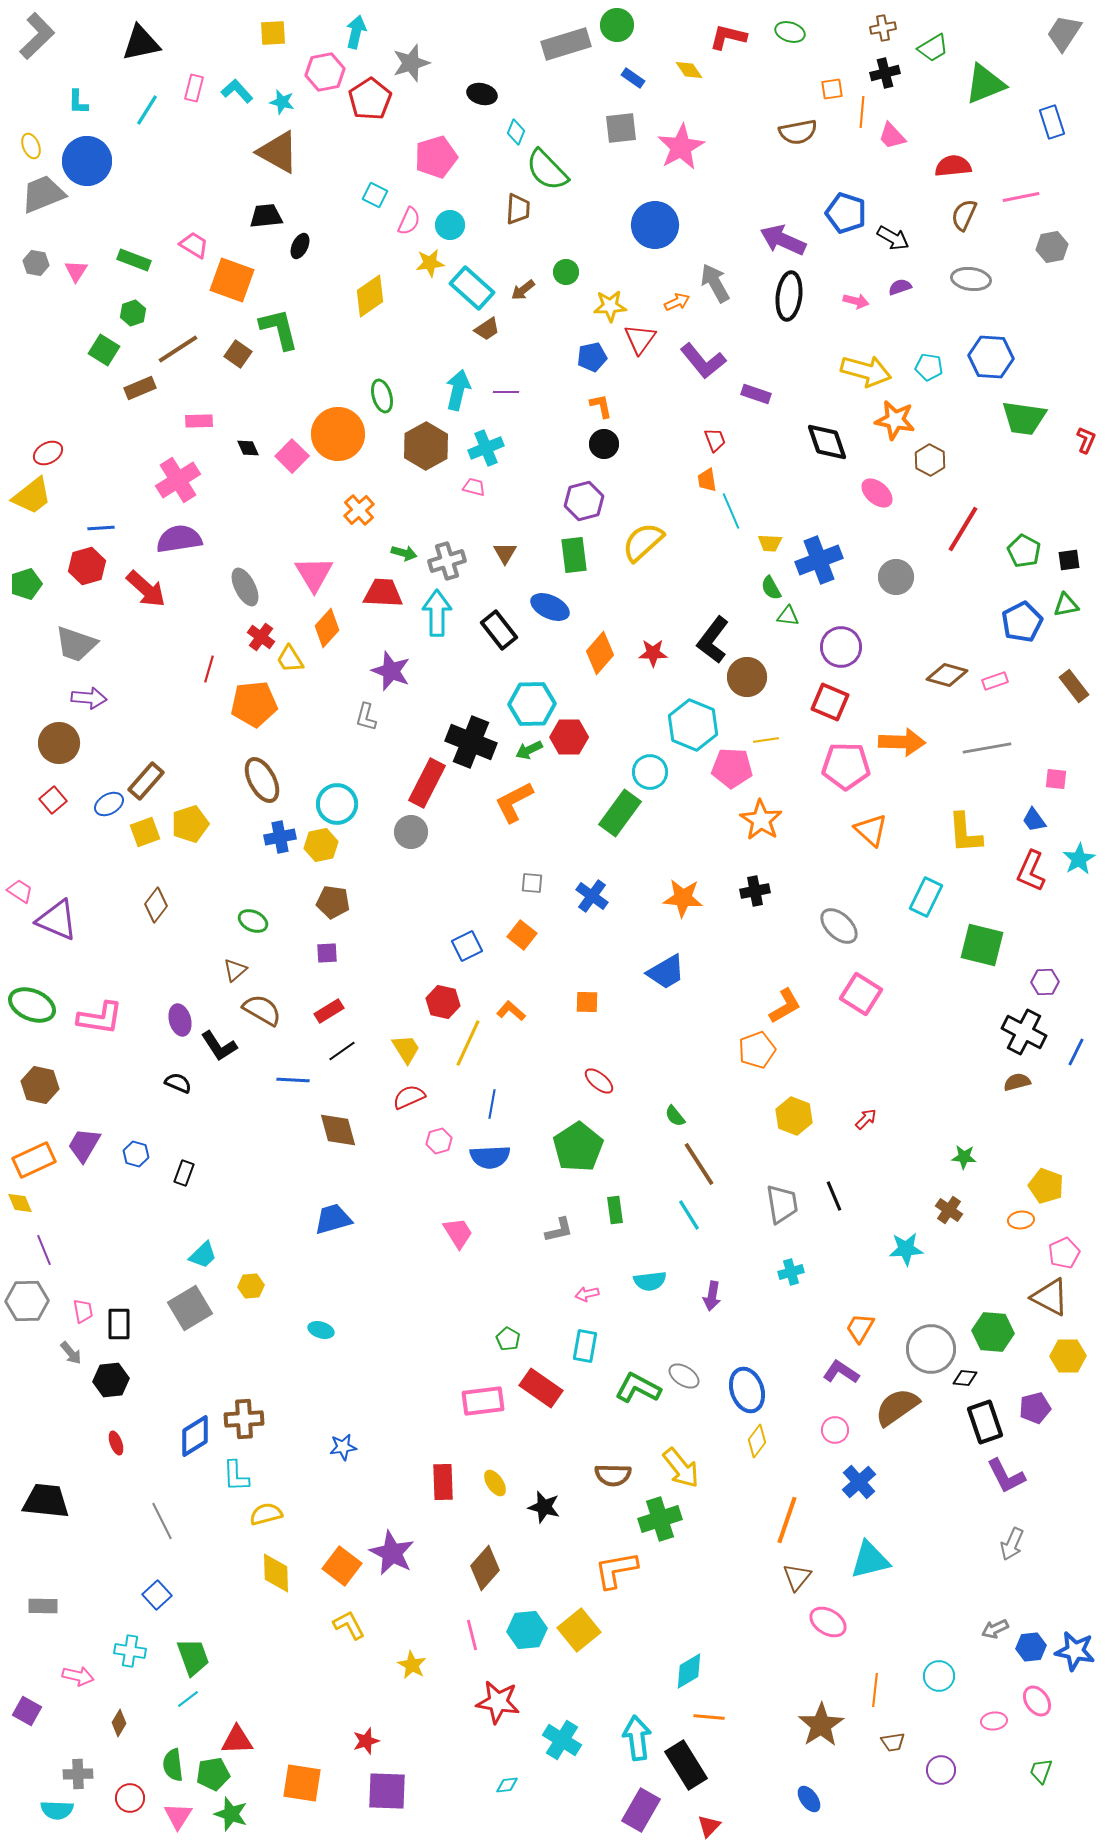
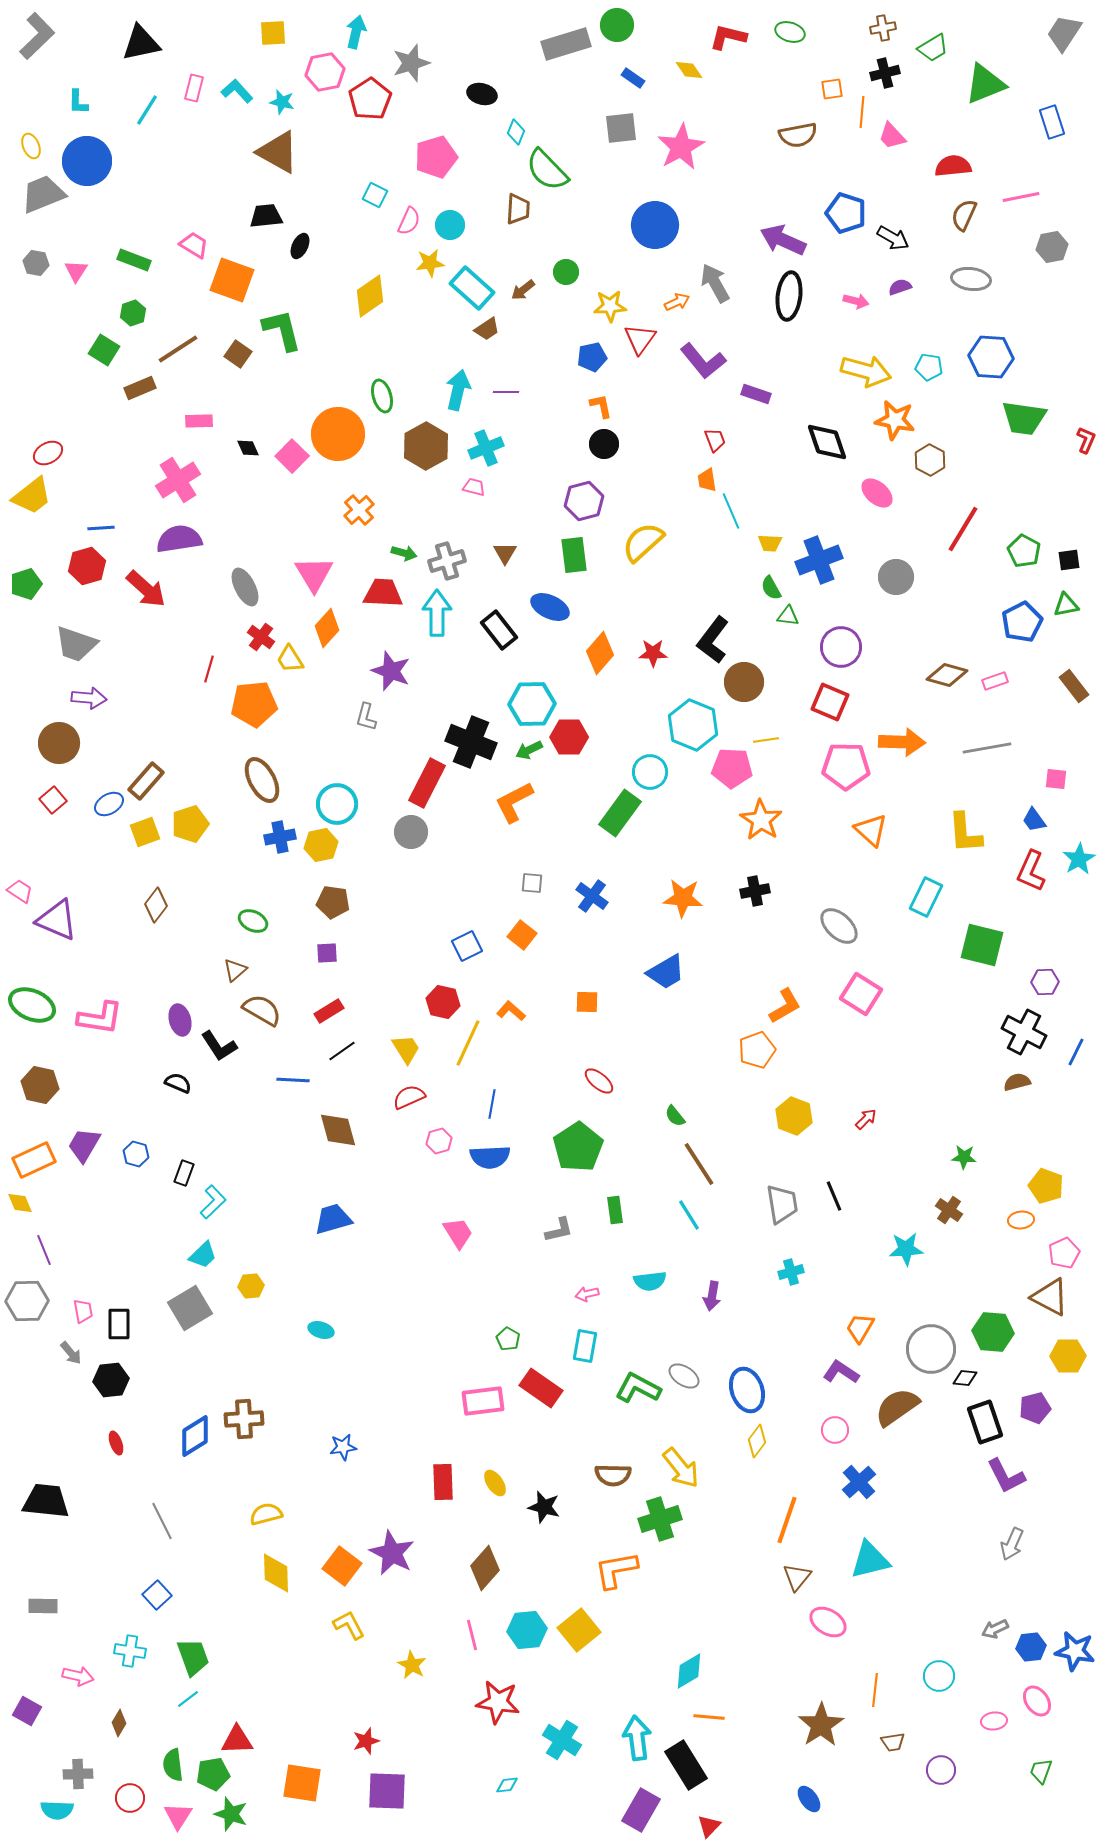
brown semicircle at (798, 132): moved 3 px down
green L-shape at (279, 329): moved 3 px right, 1 px down
brown circle at (747, 677): moved 3 px left, 5 px down
cyan L-shape at (236, 1476): moved 23 px left, 274 px up; rotated 132 degrees counterclockwise
